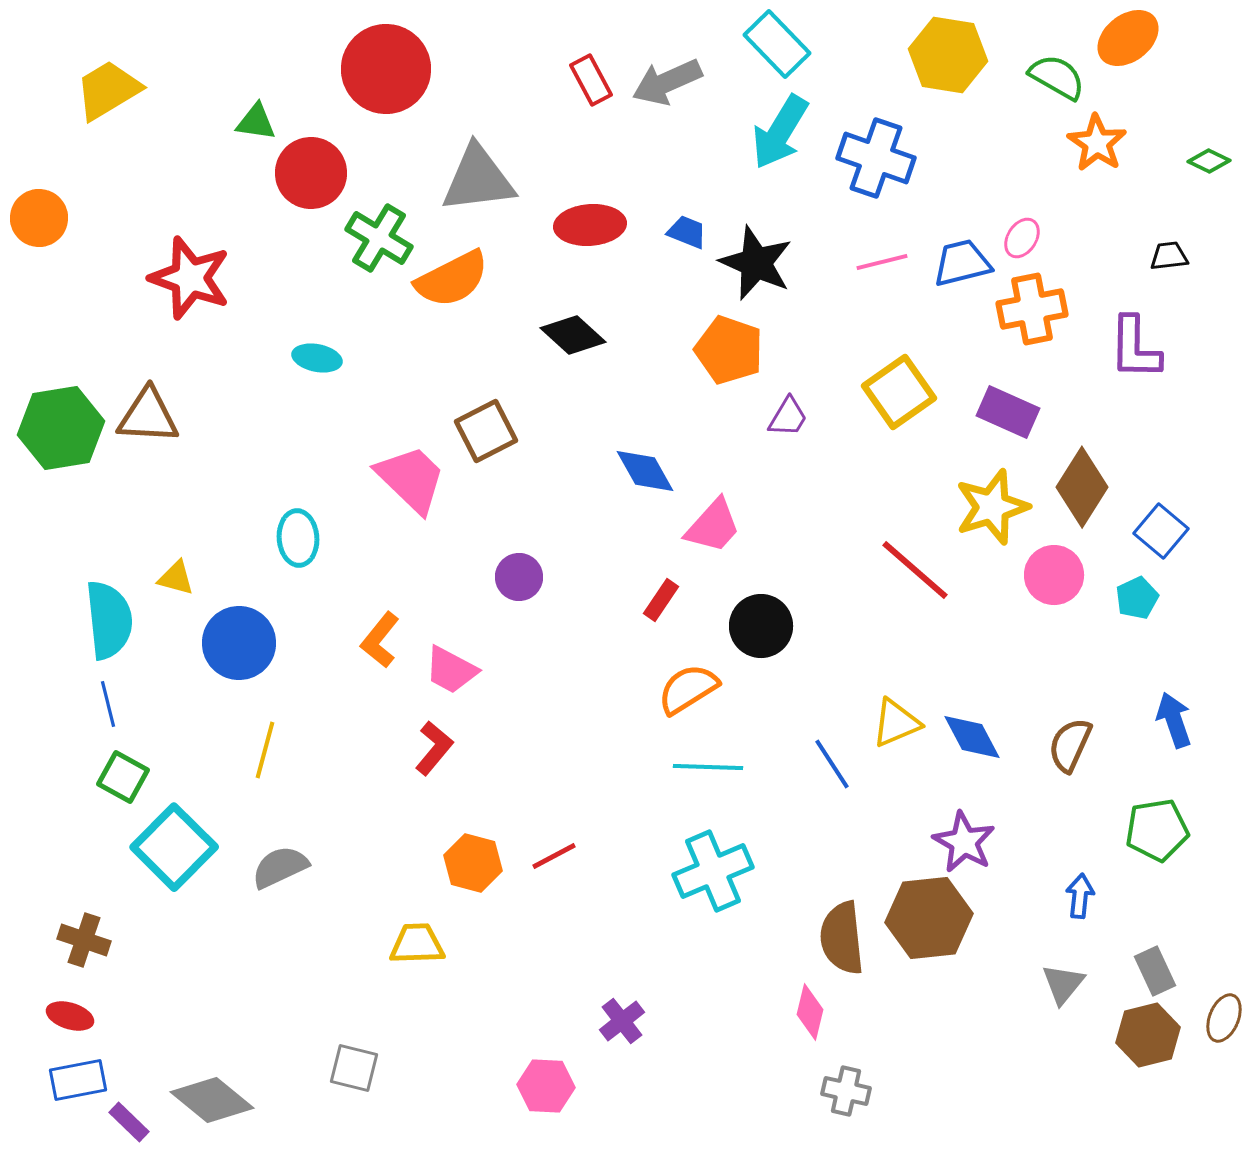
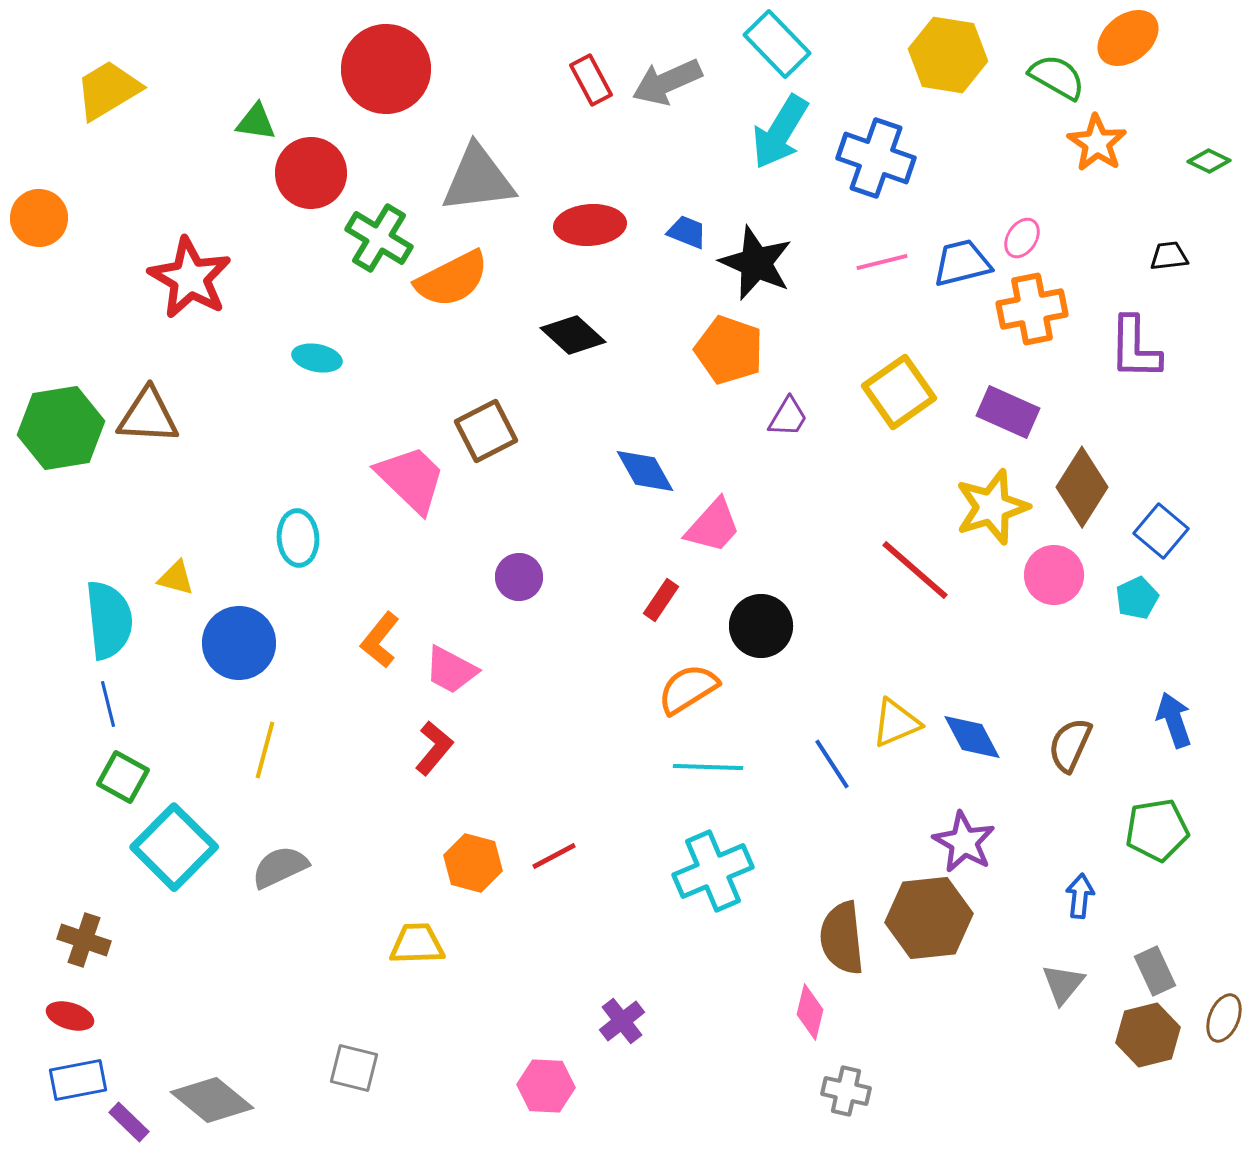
red star at (190, 278): rotated 10 degrees clockwise
